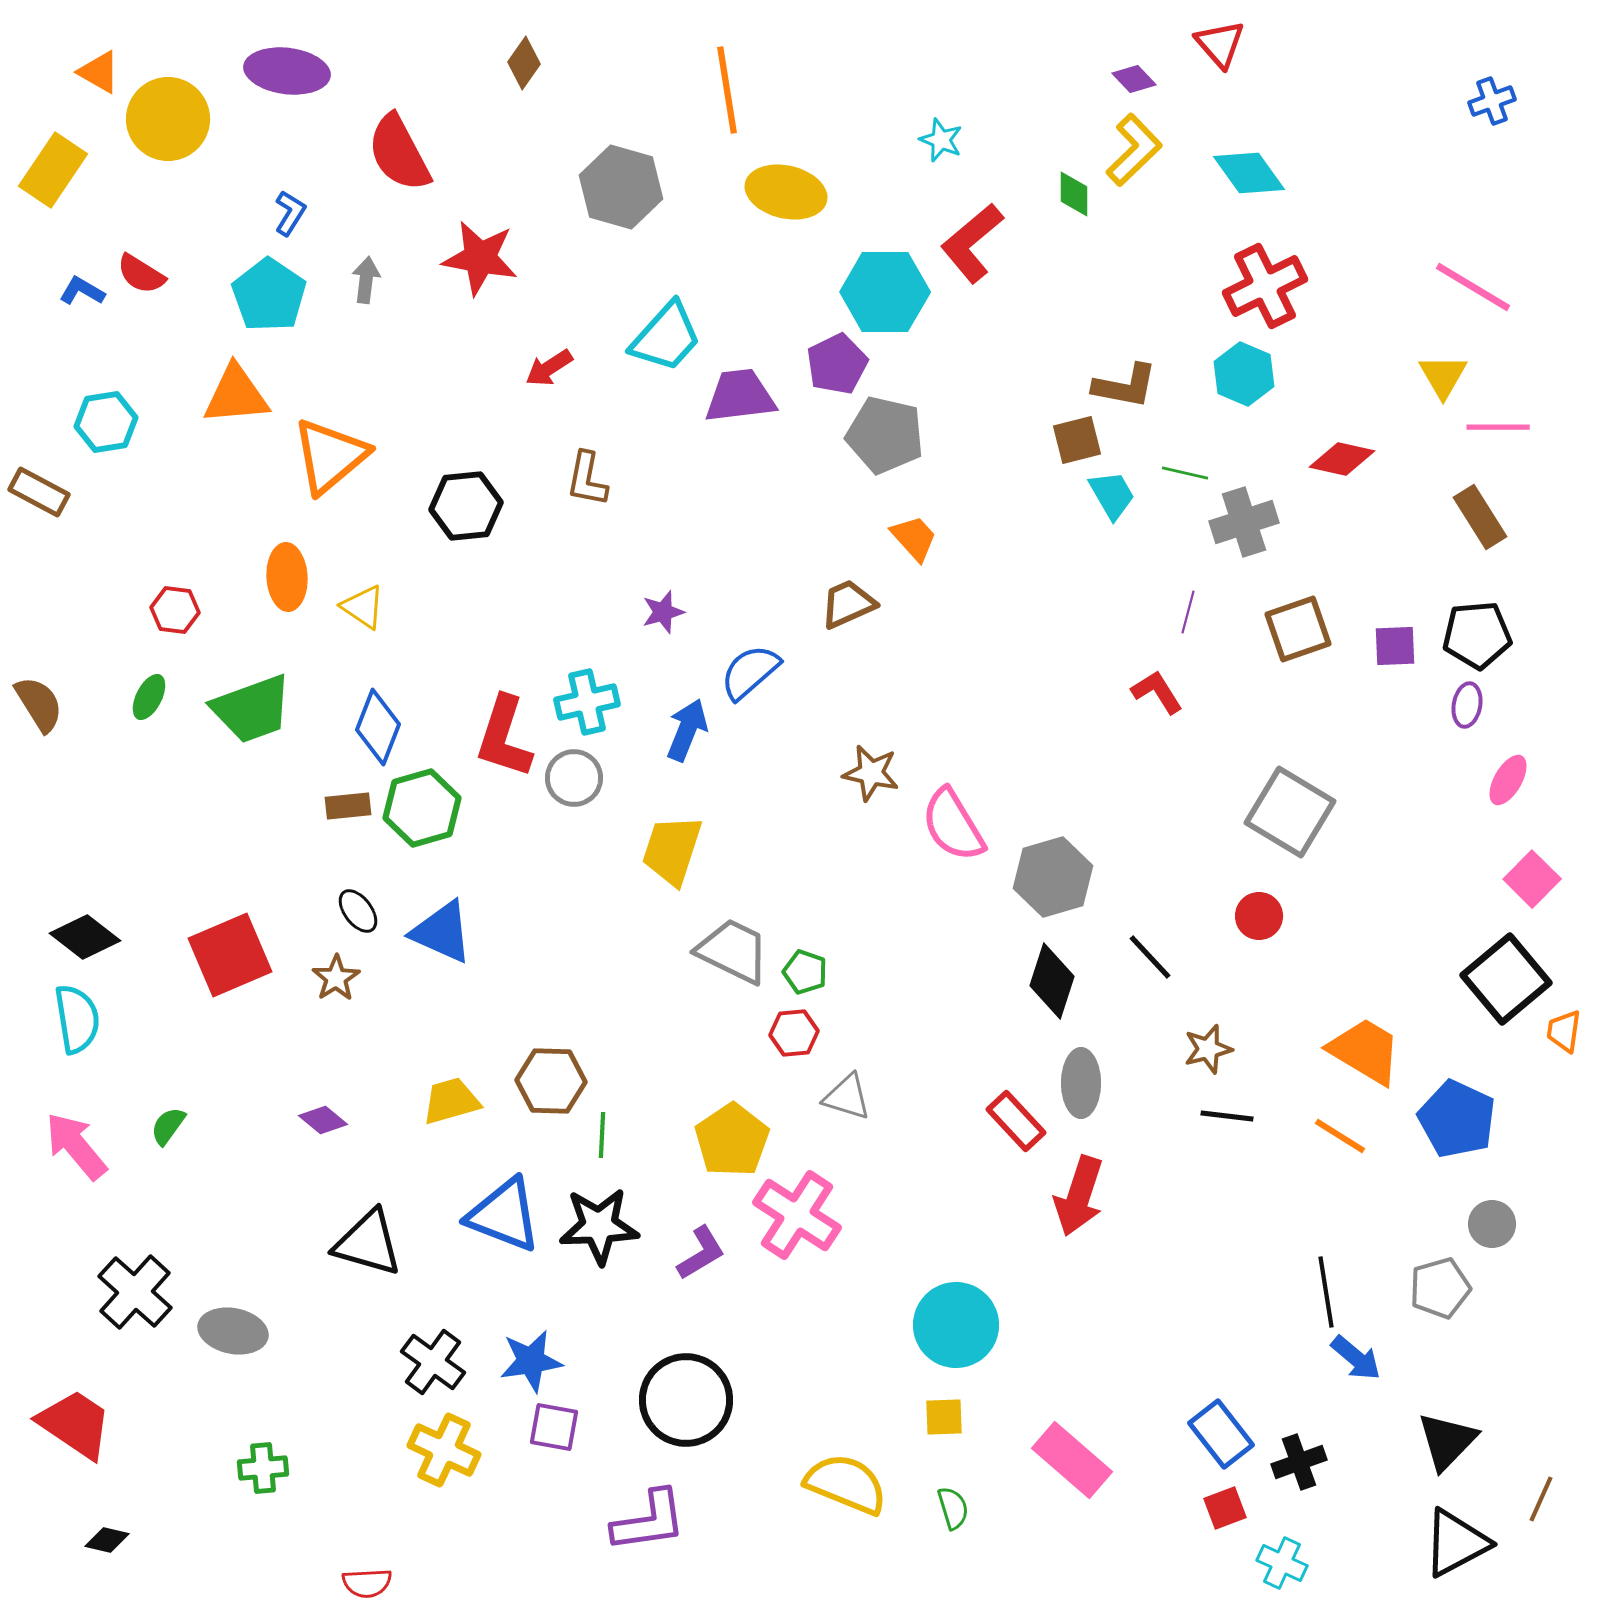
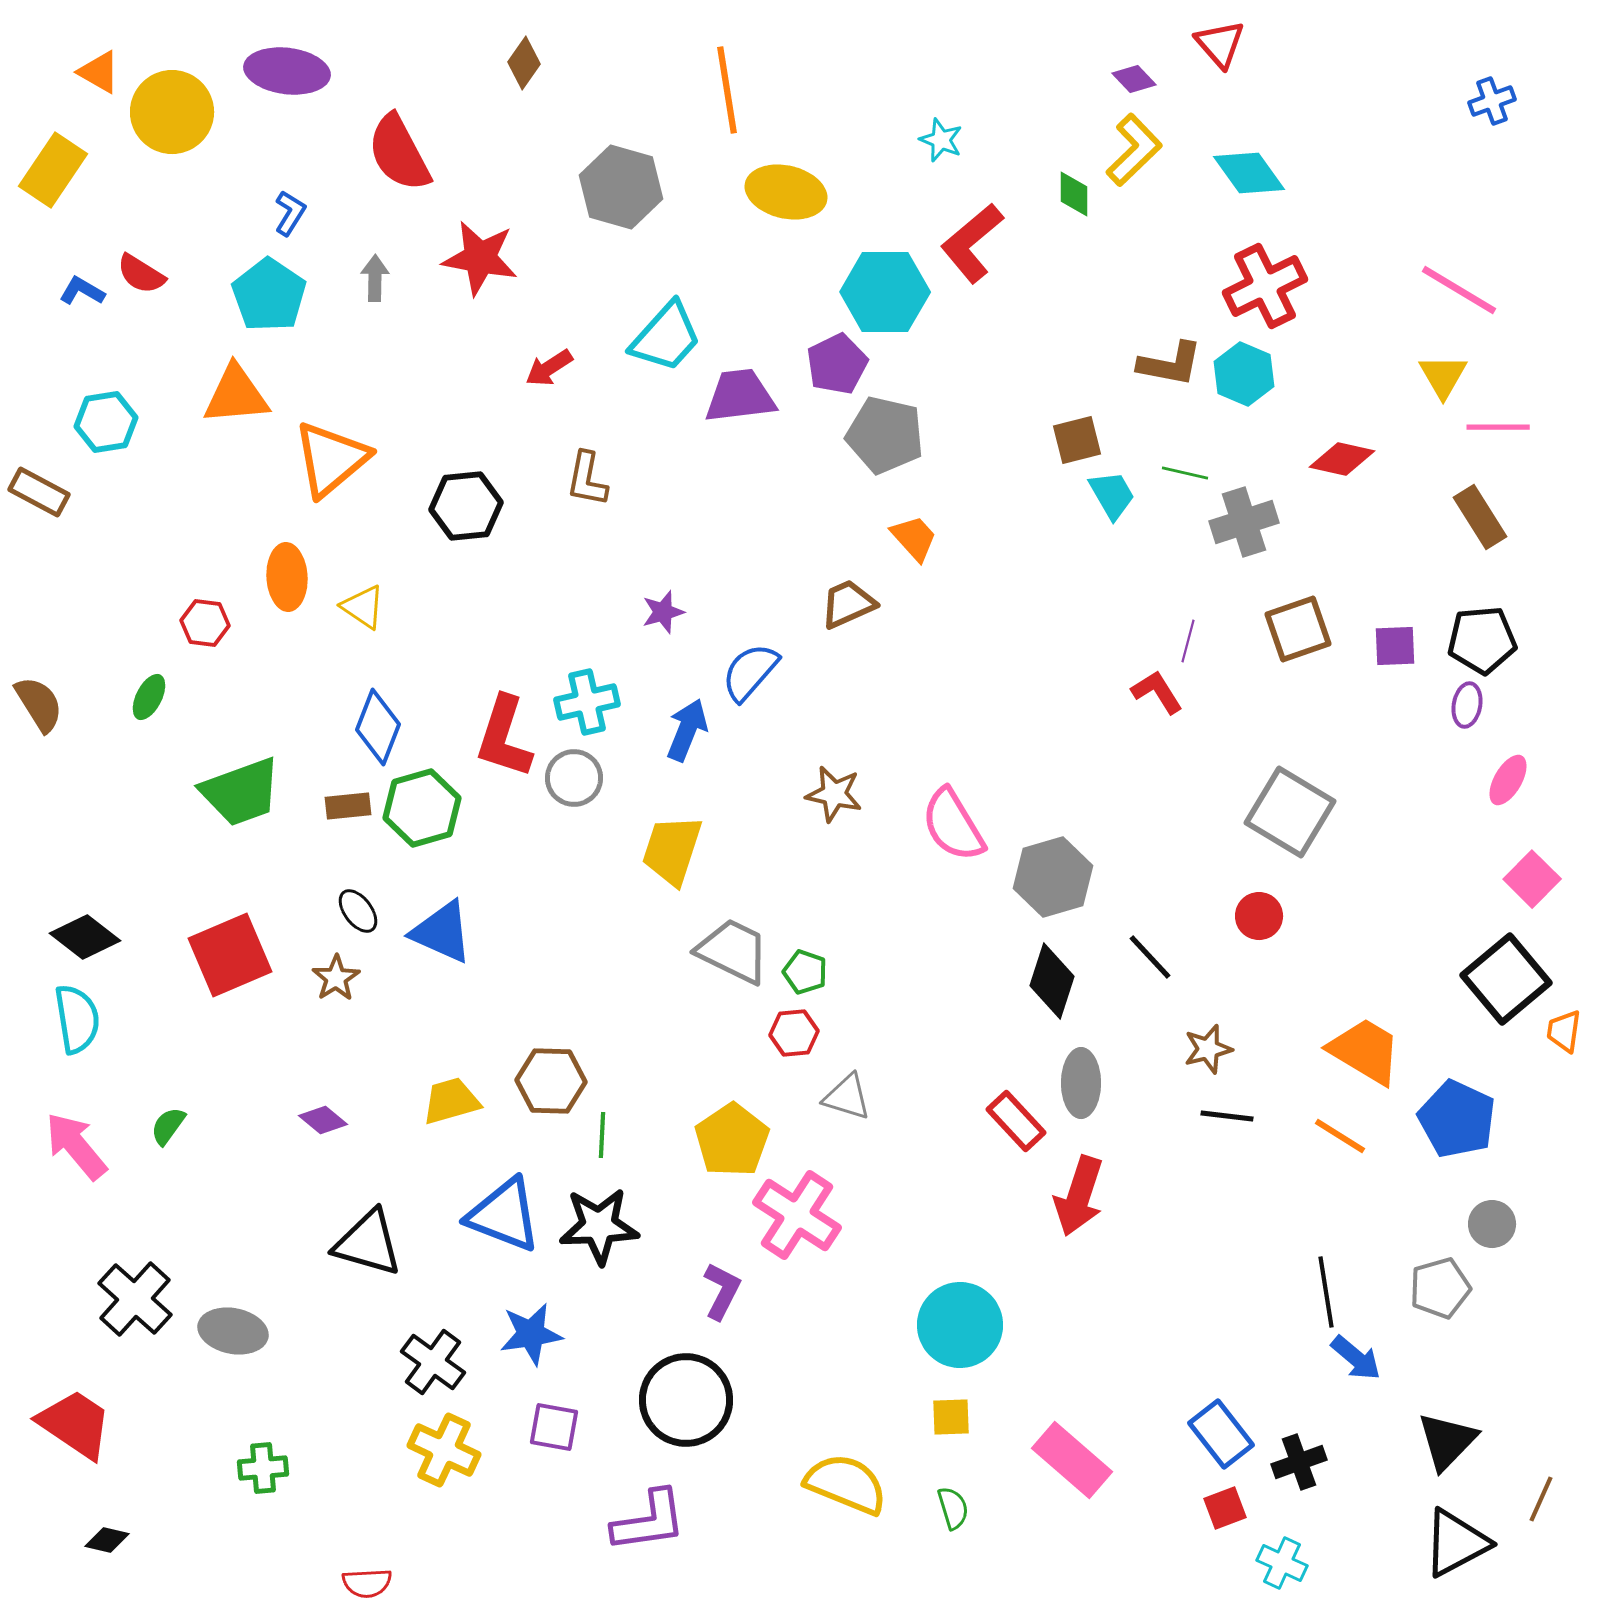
yellow circle at (168, 119): moved 4 px right, 7 px up
gray arrow at (366, 280): moved 9 px right, 2 px up; rotated 6 degrees counterclockwise
pink line at (1473, 287): moved 14 px left, 3 px down
brown L-shape at (1125, 386): moved 45 px right, 22 px up
orange triangle at (330, 456): moved 1 px right, 3 px down
red hexagon at (175, 610): moved 30 px right, 13 px down
purple line at (1188, 612): moved 29 px down
black pentagon at (1477, 635): moved 5 px right, 5 px down
blue semicircle at (750, 672): rotated 8 degrees counterclockwise
green trapezoid at (252, 709): moved 11 px left, 83 px down
brown star at (871, 773): moved 37 px left, 21 px down
purple L-shape at (701, 1253): moved 21 px right, 38 px down; rotated 32 degrees counterclockwise
black cross at (135, 1292): moved 7 px down
cyan circle at (956, 1325): moved 4 px right
blue star at (531, 1361): moved 27 px up
yellow square at (944, 1417): moved 7 px right
